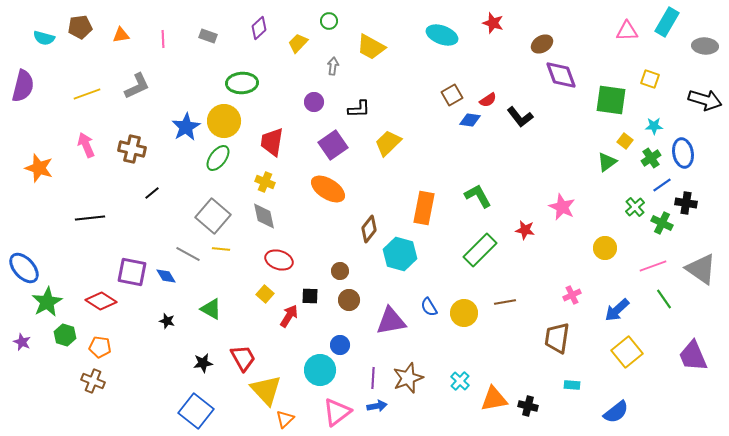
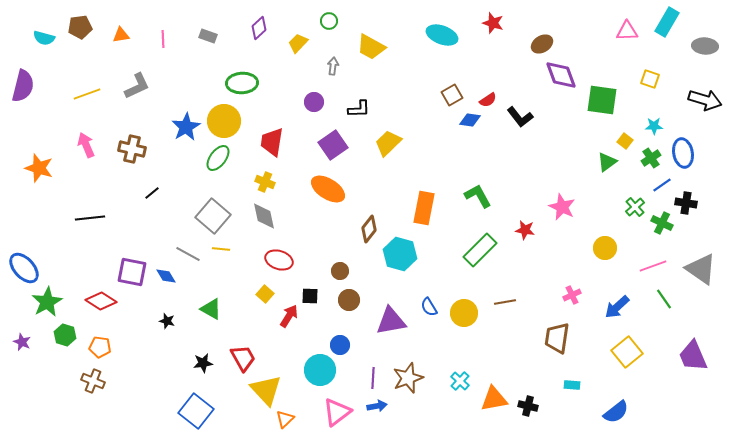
green square at (611, 100): moved 9 px left
blue arrow at (617, 310): moved 3 px up
